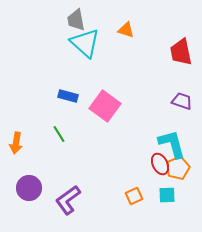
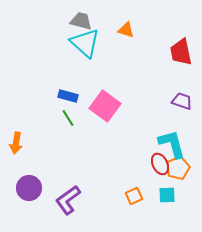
gray trapezoid: moved 5 px right, 1 px down; rotated 115 degrees clockwise
green line: moved 9 px right, 16 px up
